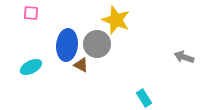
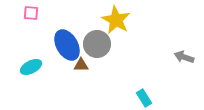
yellow star: rotated 8 degrees clockwise
blue ellipse: rotated 36 degrees counterclockwise
brown triangle: rotated 28 degrees counterclockwise
